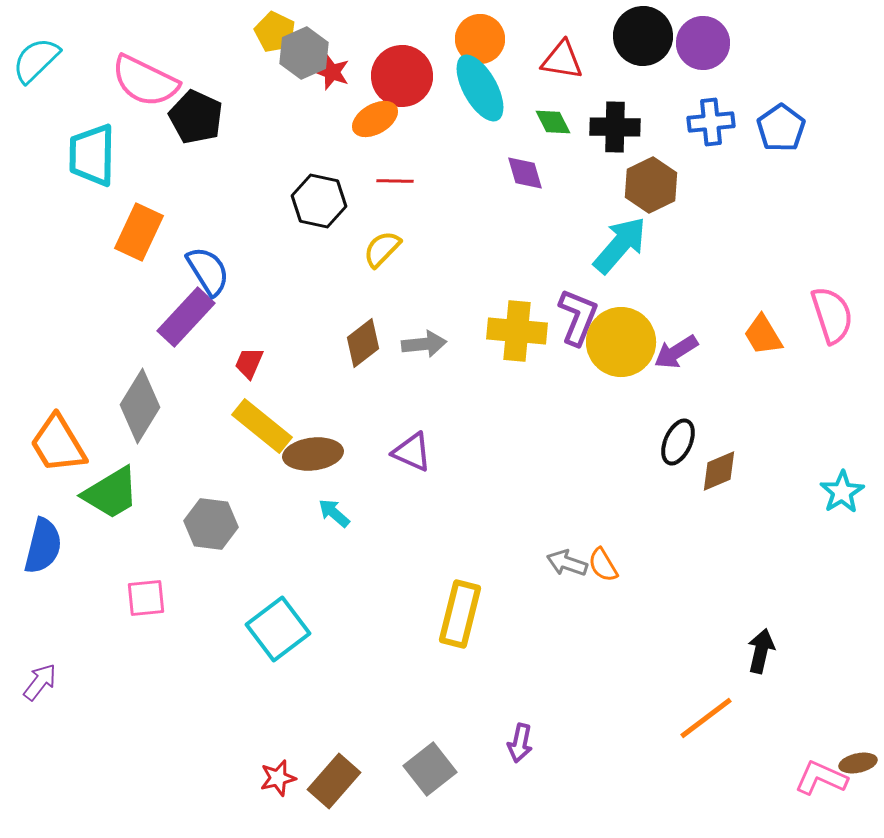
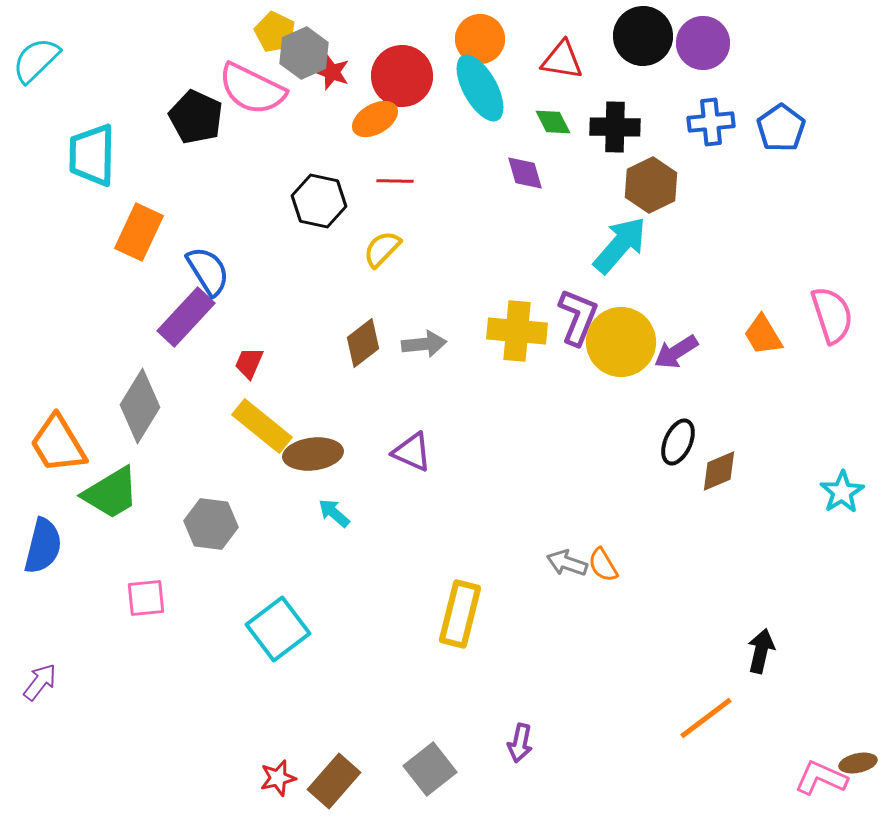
pink semicircle at (145, 81): moved 107 px right, 8 px down
